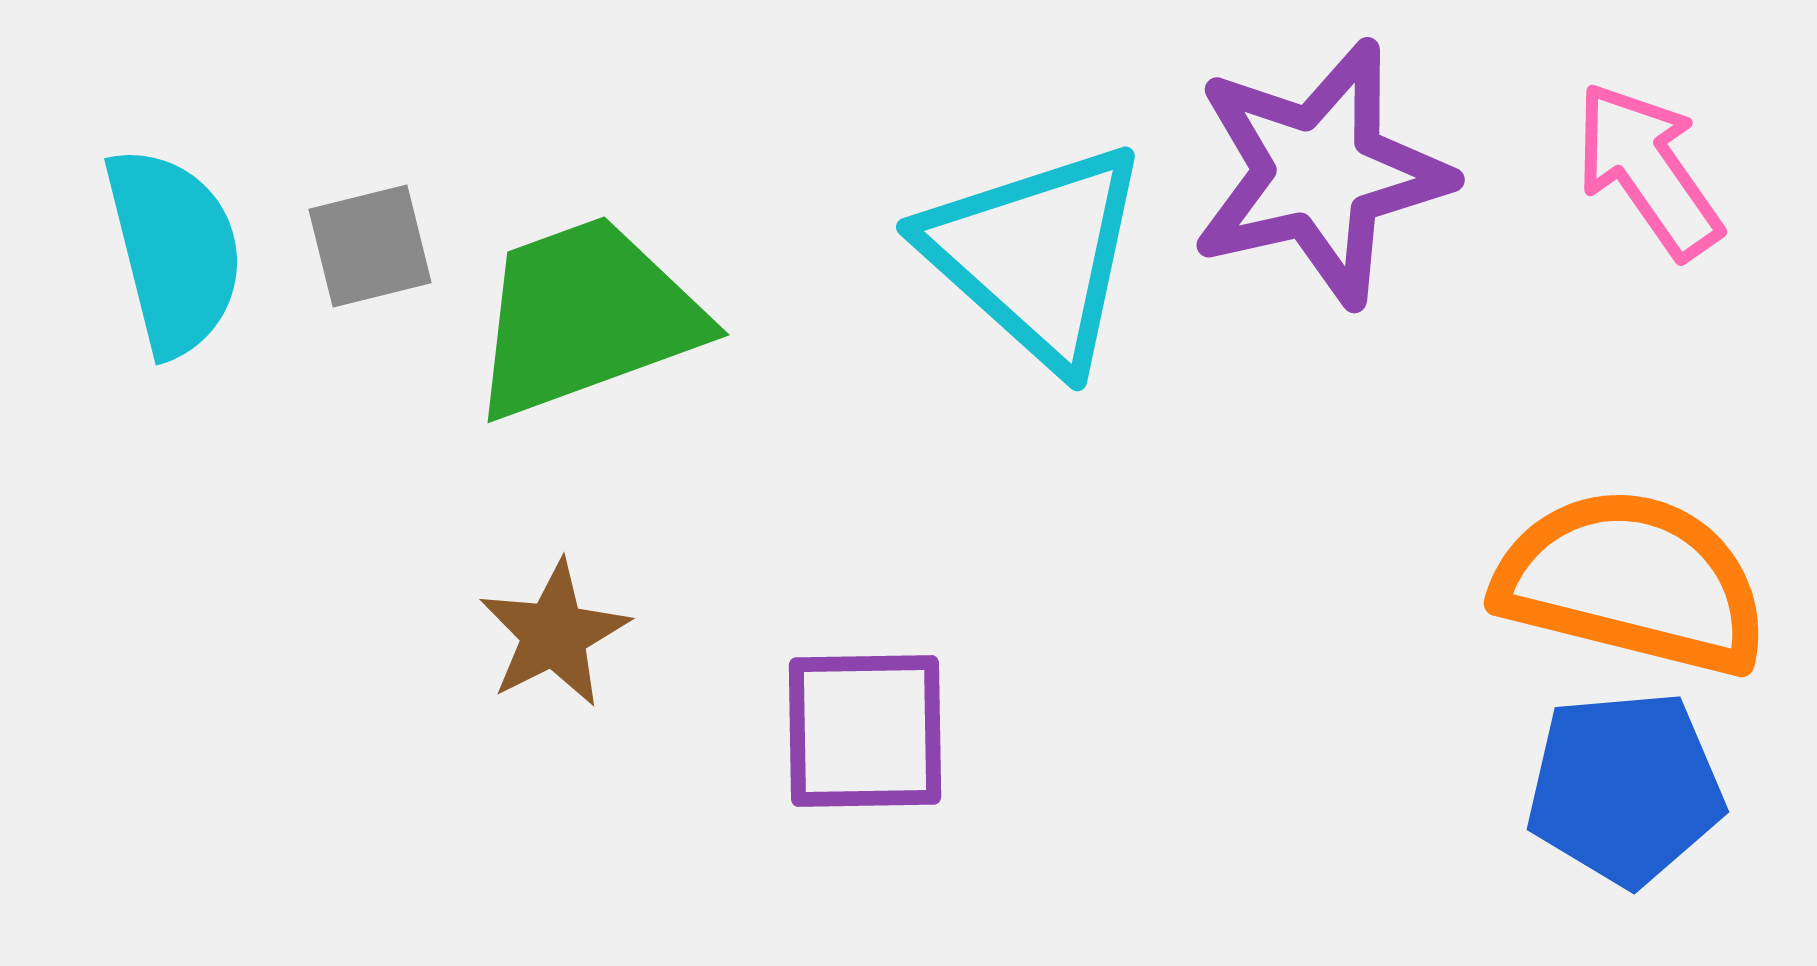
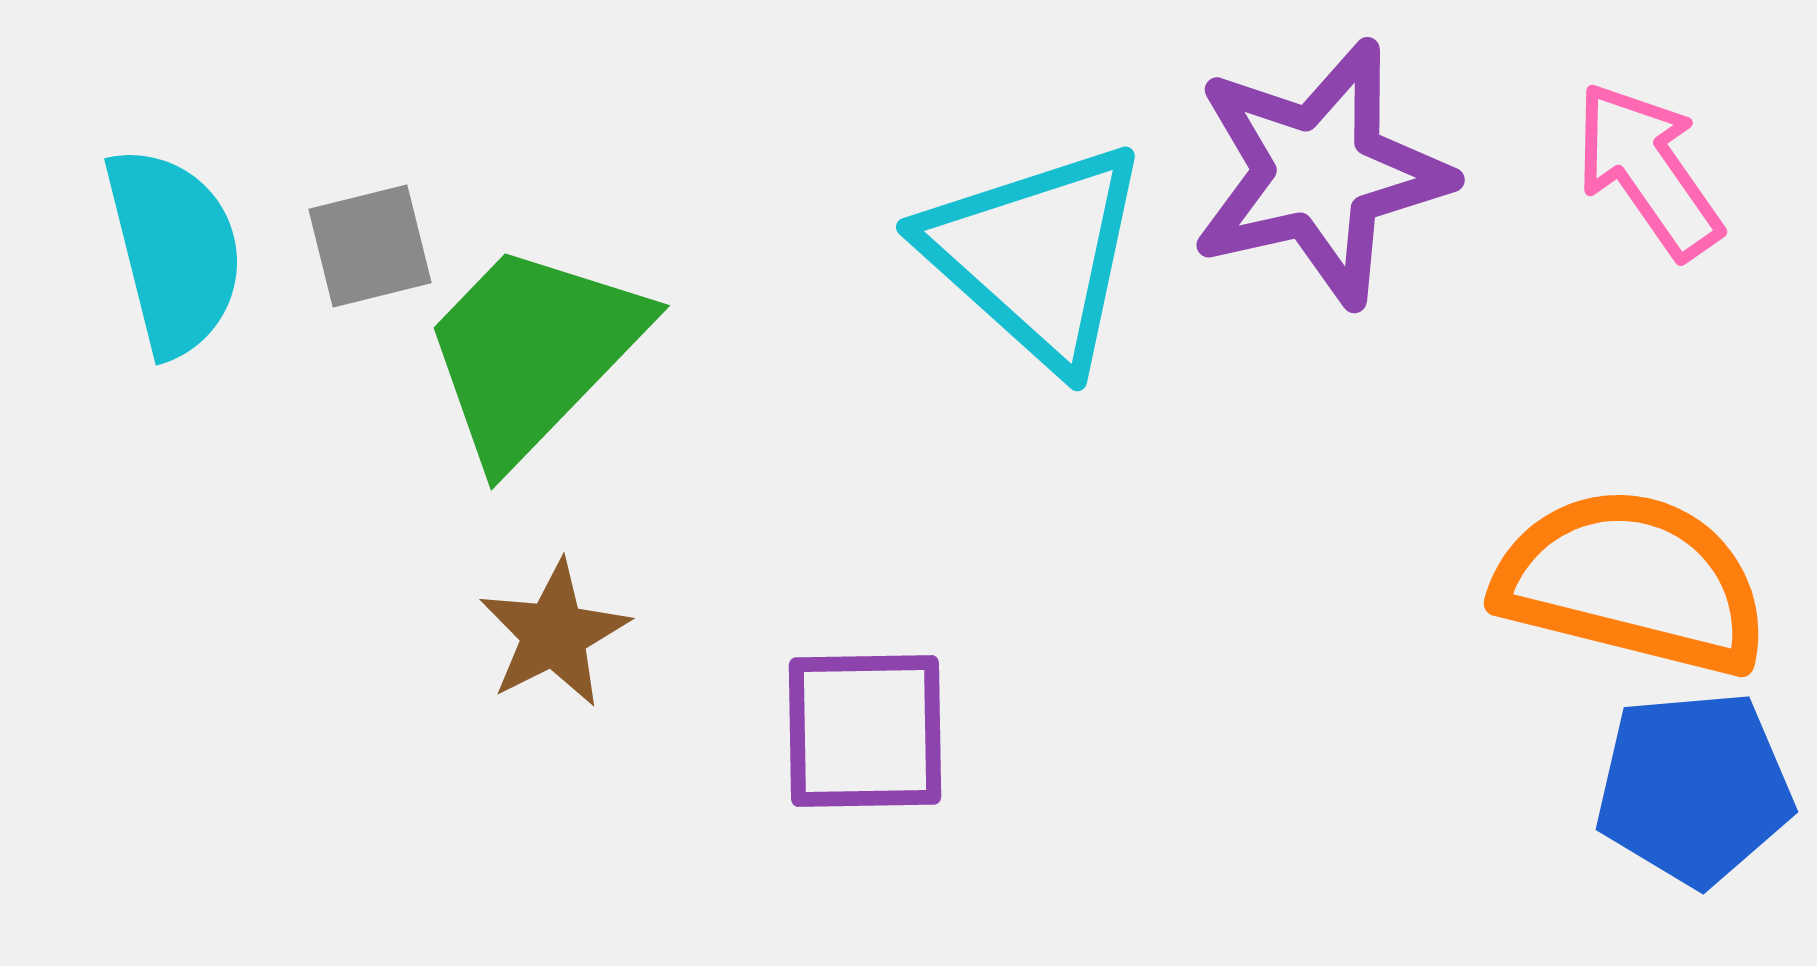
green trapezoid: moved 53 px left, 35 px down; rotated 26 degrees counterclockwise
blue pentagon: moved 69 px right
